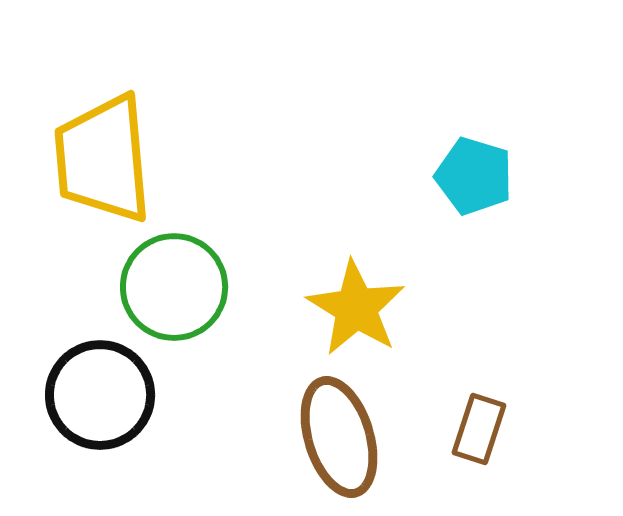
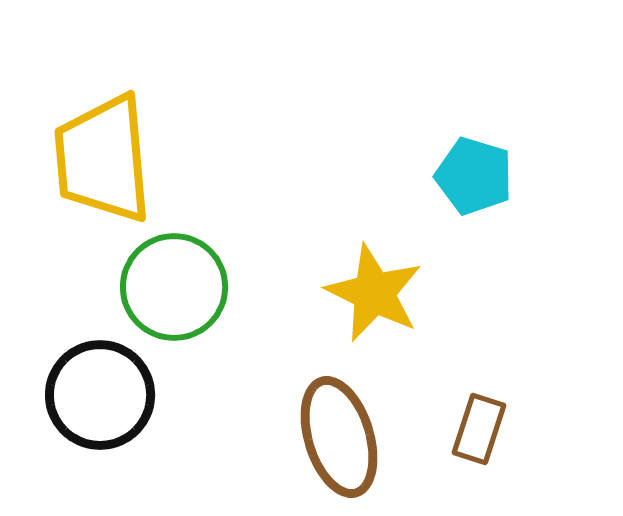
yellow star: moved 18 px right, 15 px up; rotated 6 degrees counterclockwise
